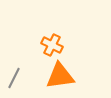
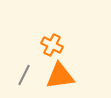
gray line: moved 10 px right, 3 px up
